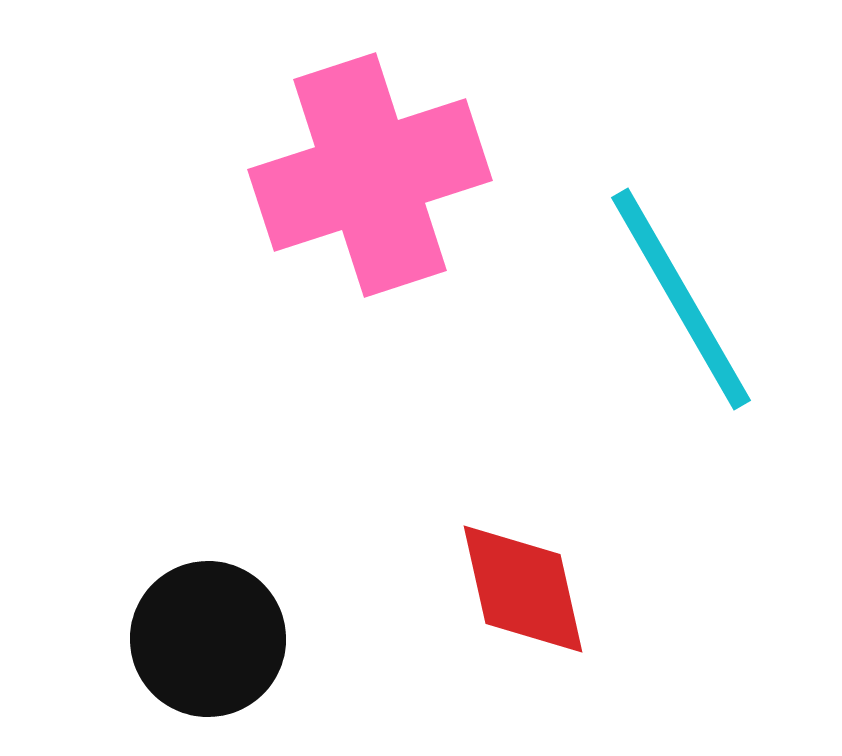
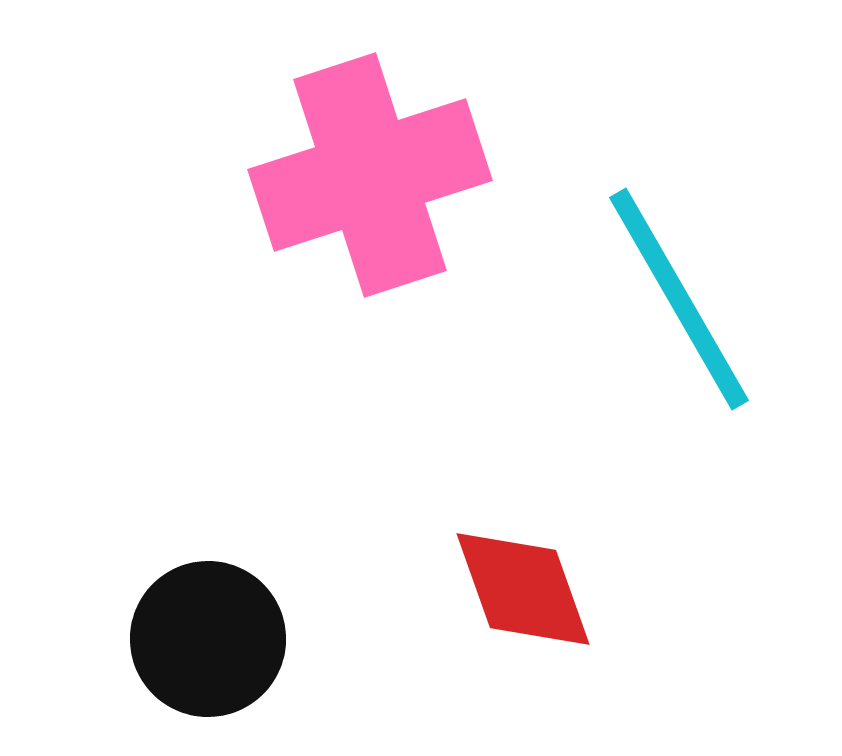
cyan line: moved 2 px left
red diamond: rotated 7 degrees counterclockwise
